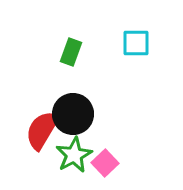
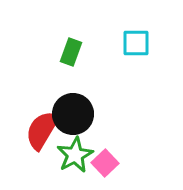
green star: moved 1 px right
